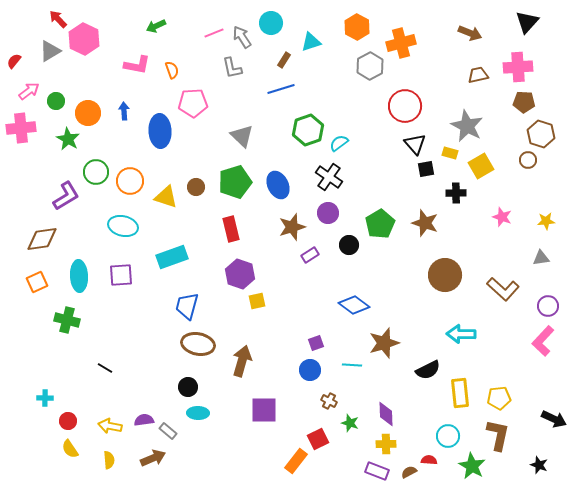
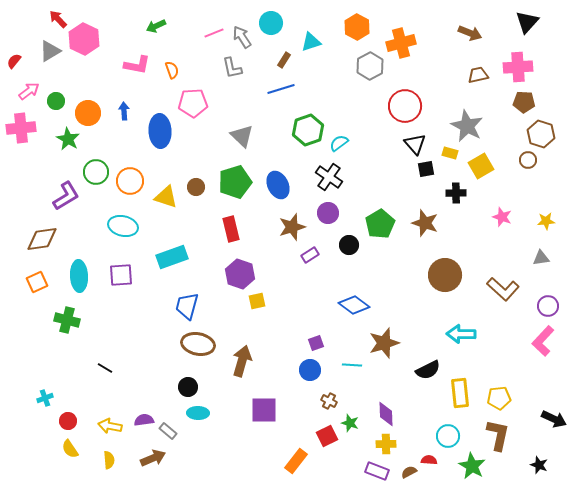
cyan cross at (45, 398): rotated 21 degrees counterclockwise
red square at (318, 439): moved 9 px right, 3 px up
